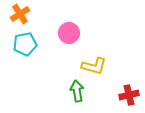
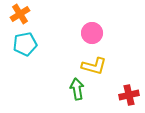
pink circle: moved 23 px right
green arrow: moved 2 px up
